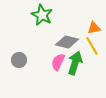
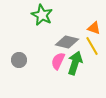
orange triangle: rotated 32 degrees clockwise
pink semicircle: moved 1 px up
